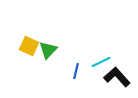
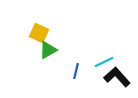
yellow square: moved 10 px right, 13 px up
green triangle: rotated 18 degrees clockwise
cyan line: moved 3 px right
